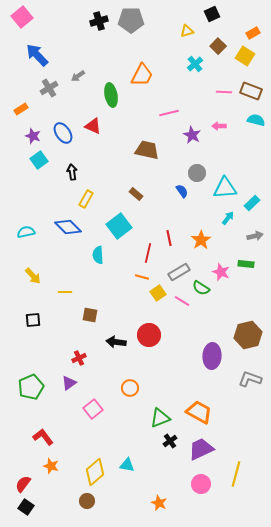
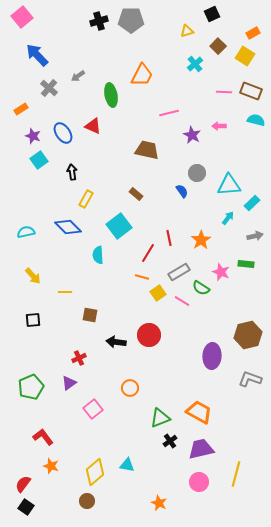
gray cross at (49, 88): rotated 18 degrees counterclockwise
cyan triangle at (225, 188): moved 4 px right, 3 px up
red line at (148, 253): rotated 18 degrees clockwise
purple trapezoid at (201, 449): rotated 12 degrees clockwise
pink circle at (201, 484): moved 2 px left, 2 px up
